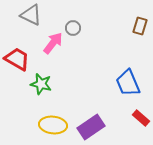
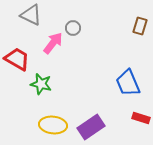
red rectangle: rotated 24 degrees counterclockwise
